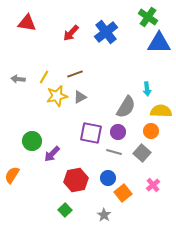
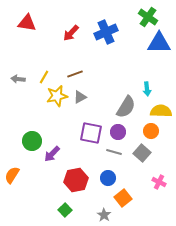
blue cross: rotated 15 degrees clockwise
pink cross: moved 6 px right, 3 px up; rotated 24 degrees counterclockwise
orange square: moved 5 px down
